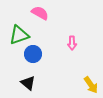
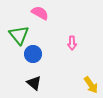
green triangle: rotated 50 degrees counterclockwise
black triangle: moved 6 px right
